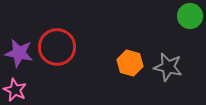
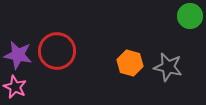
red circle: moved 4 px down
purple star: moved 1 px left, 2 px down
pink star: moved 3 px up
